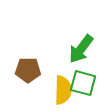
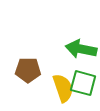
green arrow: rotated 64 degrees clockwise
yellow semicircle: moved 2 px up; rotated 20 degrees counterclockwise
